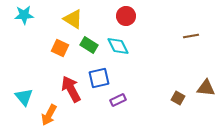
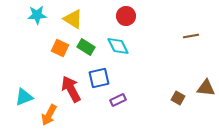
cyan star: moved 13 px right
green rectangle: moved 3 px left, 2 px down
cyan triangle: rotated 48 degrees clockwise
